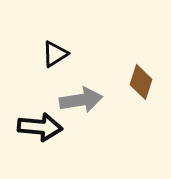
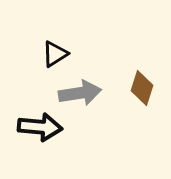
brown diamond: moved 1 px right, 6 px down
gray arrow: moved 1 px left, 7 px up
